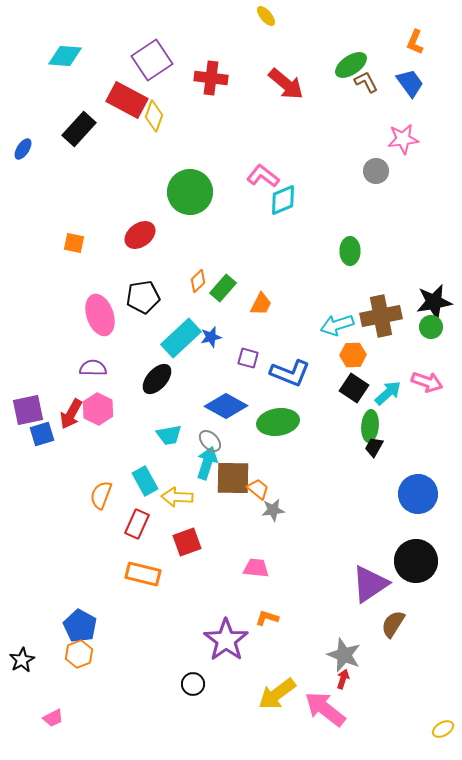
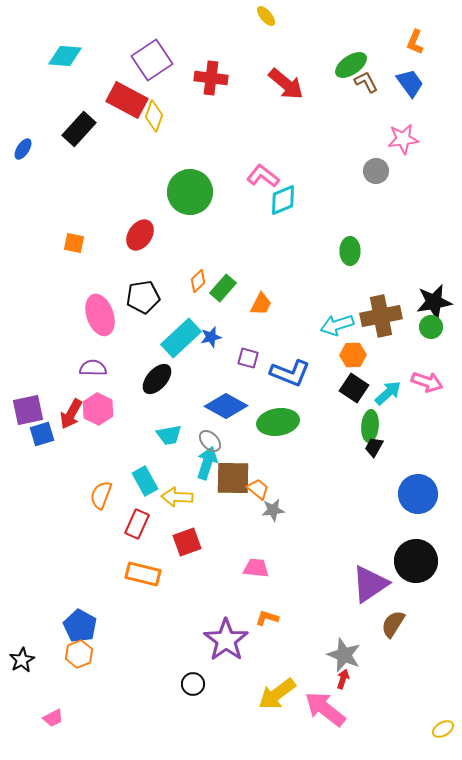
red ellipse at (140, 235): rotated 20 degrees counterclockwise
